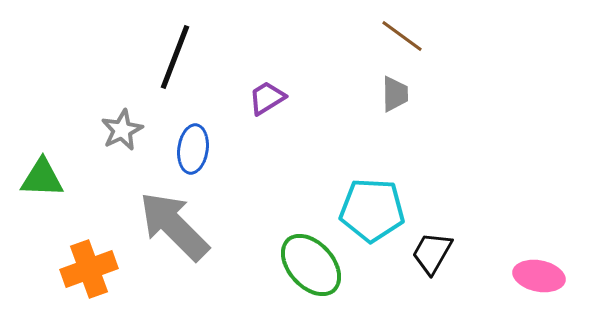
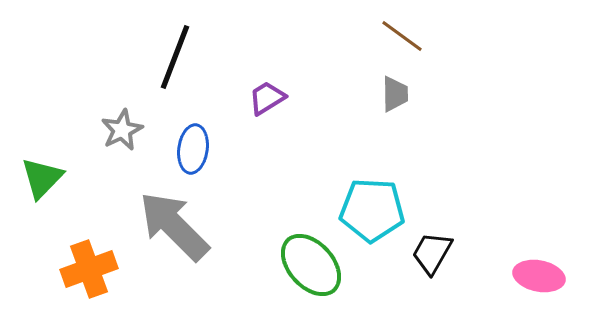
green triangle: rotated 48 degrees counterclockwise
